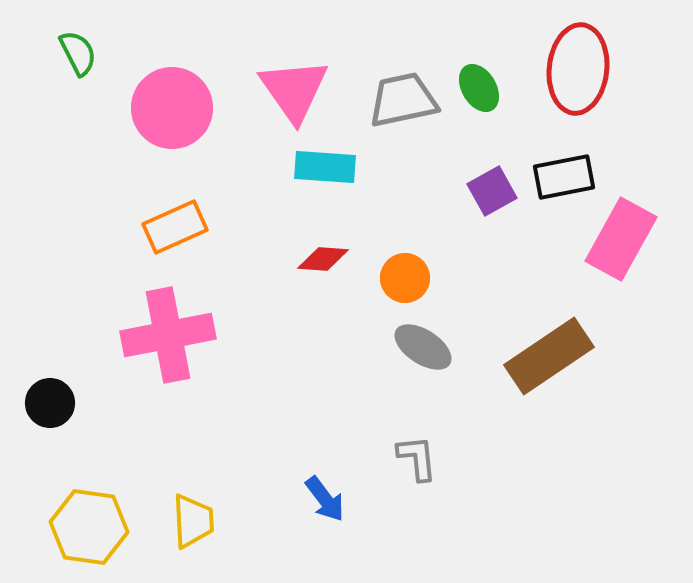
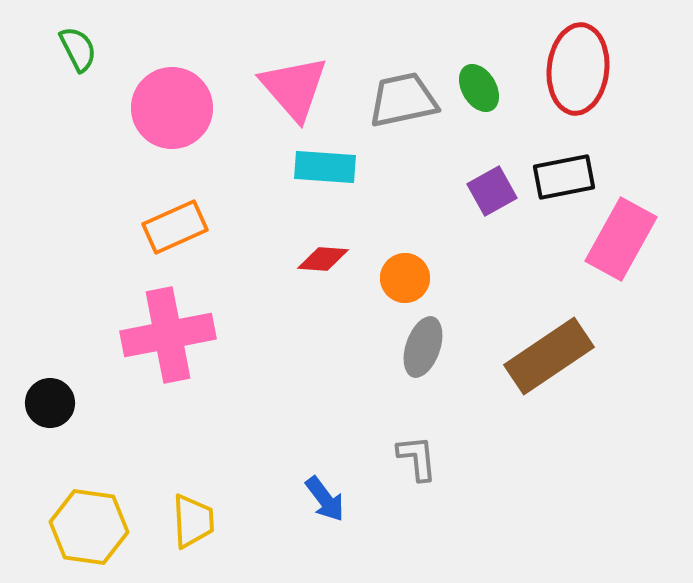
green semicircle: moved 4 px up
pink triangle: moved 2 px up; rotated 6 degrees counterclockwise
gray ellipse: rotated 76 degrees clockwise
